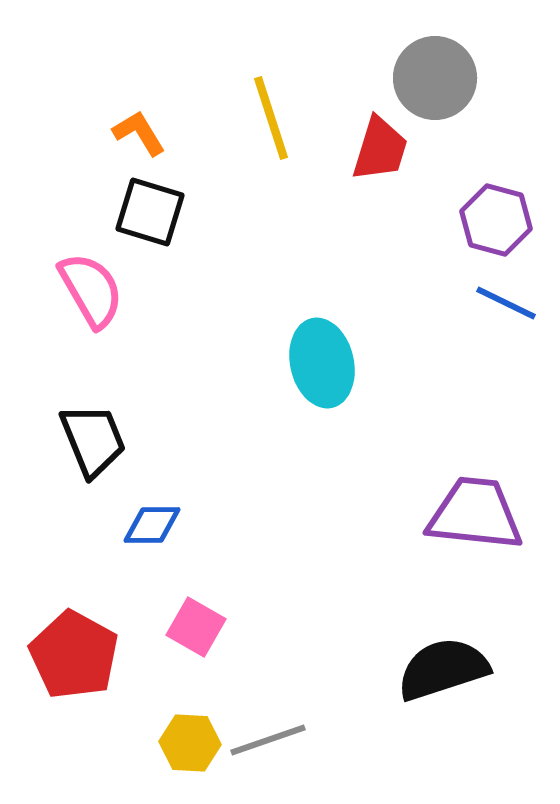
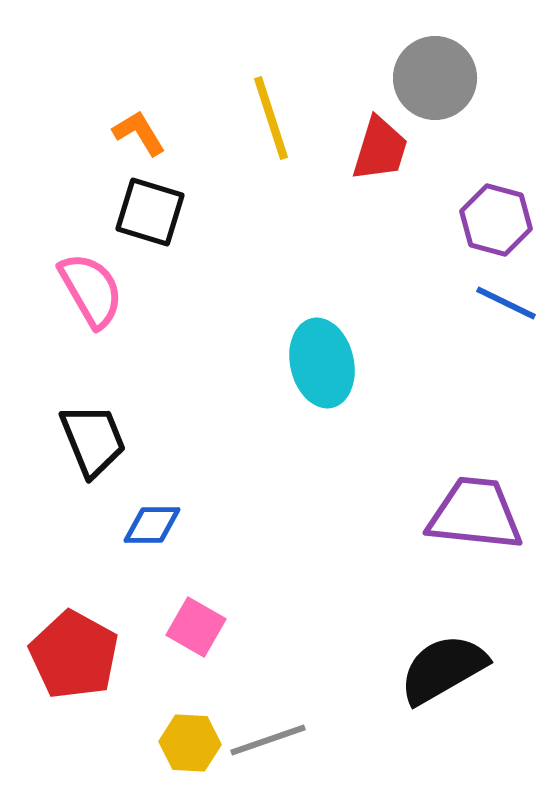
black semicircle: rotated 12 degrees counterclockwise
